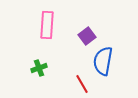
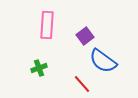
purple square: moved 2 px left
blue semicircle: rotated 64 degrees counterclockwise
red line: rotated 12 degrees counterclockwise
